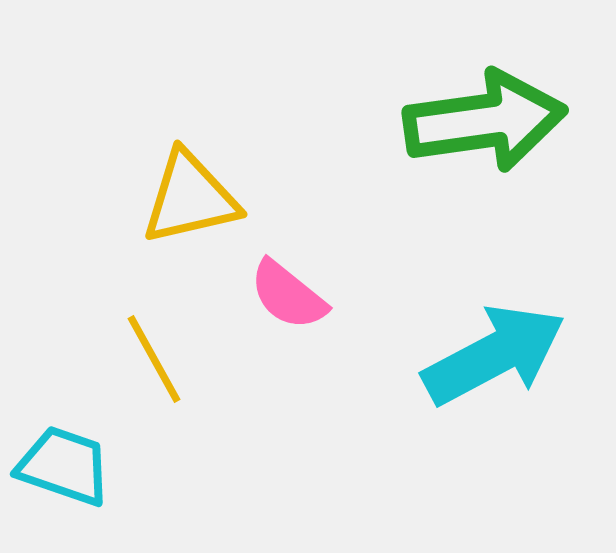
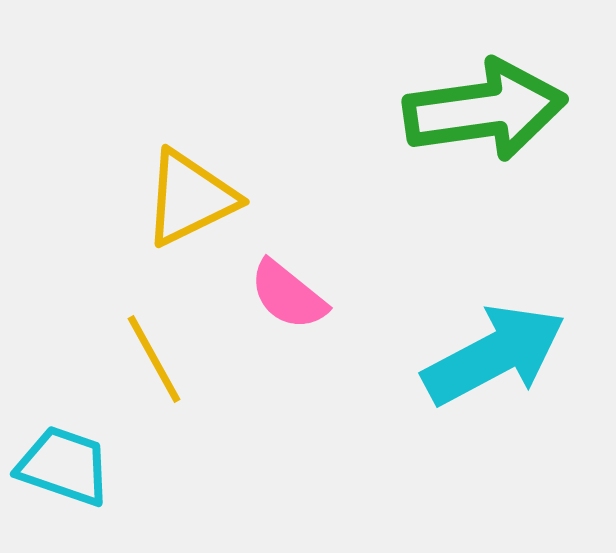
green arrow: moved 11 px up
yellow triangle: rotated 13 degrees counterclockwise
